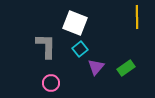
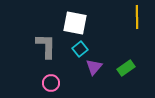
white square: rotated 10 degrees counterclockwise
purple triangle: moved 2 px left
